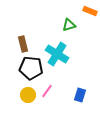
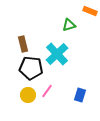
cyan cross: rotated 15 degrees clockwise
